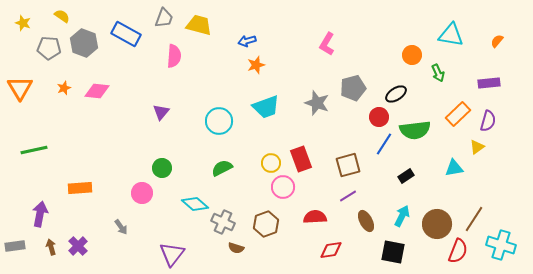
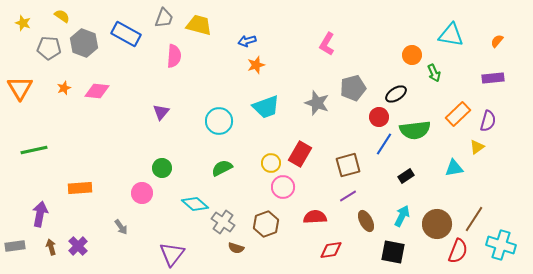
green arrow at (438, 73): moved 4 px left
purple rectangle at (489, 83): moved 4 px right, 5 px up
red rectangle at (301, 159): moved 1 px left, 5 px up; rotated 50 degrees clockwise
gray cross at (223, 222): rotated 10 degrees clockwise
